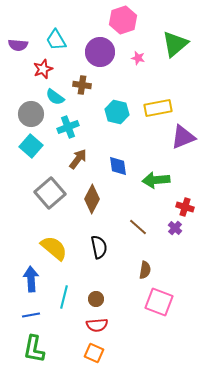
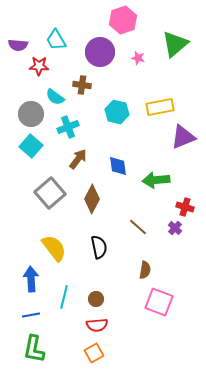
red star: moved 4 px left, 3 px up; rotated 24 degrees clockwise
yellow rectangle: moved 2 px right, 1 px up
yellow semicircle: rotated 12 degrees clockwise
orange square: rotated 36 degrees clockwise
